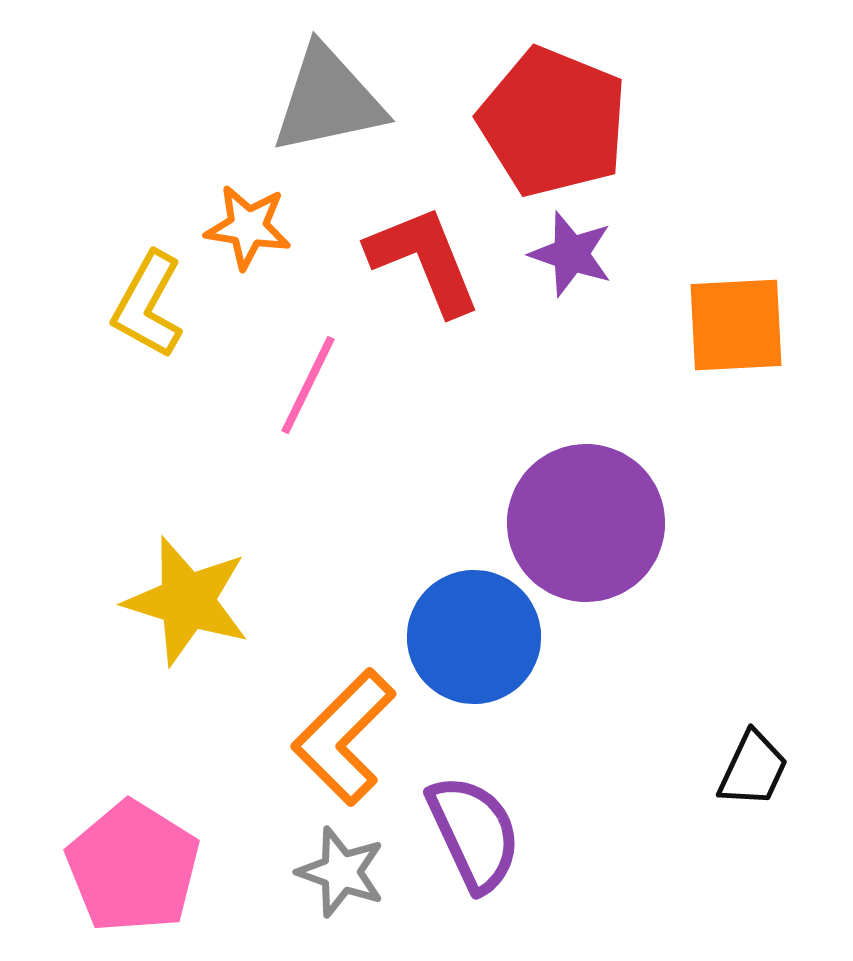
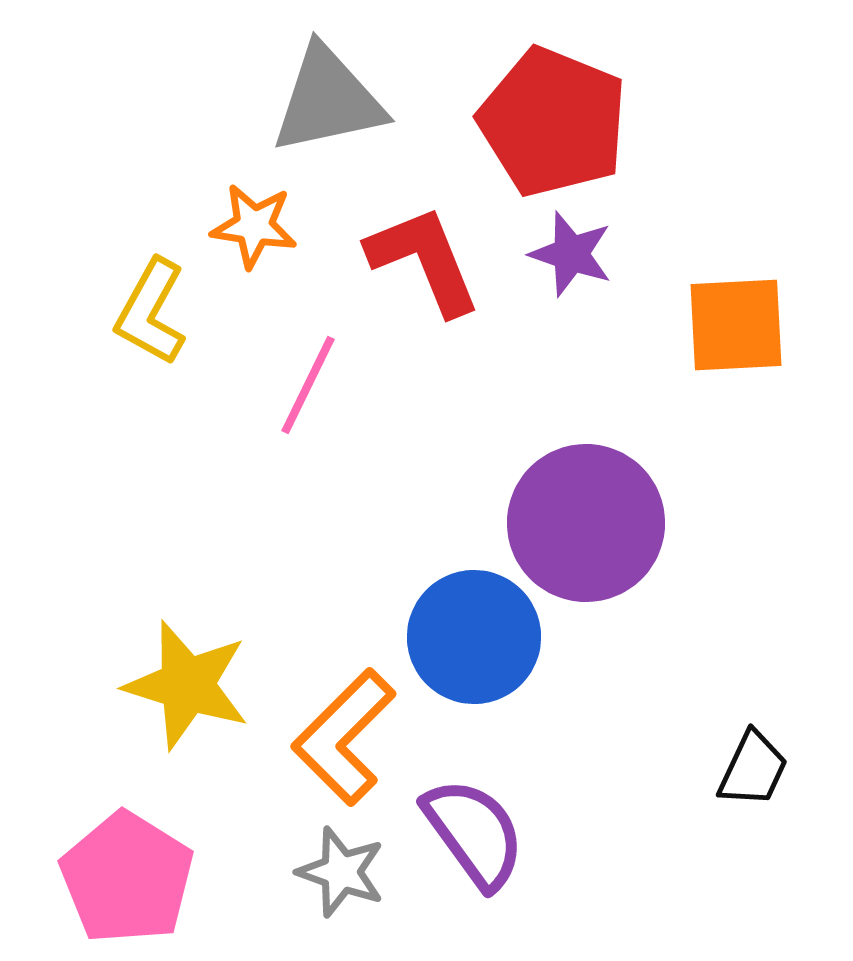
orange star: moved 6 px right, 1 px up
yellow L-shape: moved 3 px right, 7 px down
yellow star: moved 84 px down
purple semicircle: rotated 11 degrees counterclockwise
pink pentagon: moved 6 px left, 11 px down
